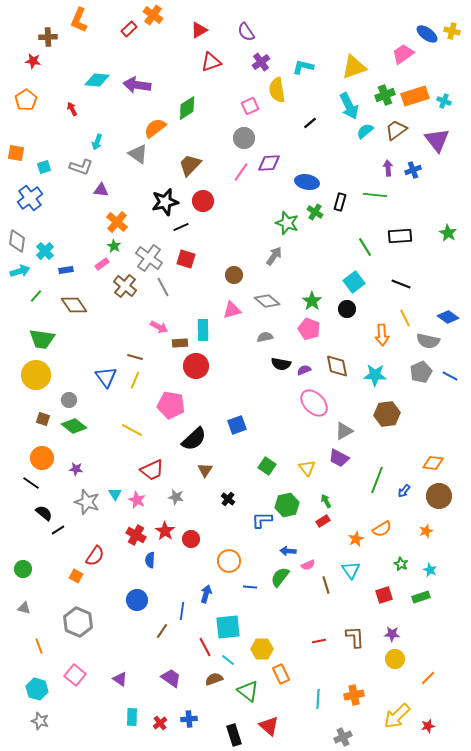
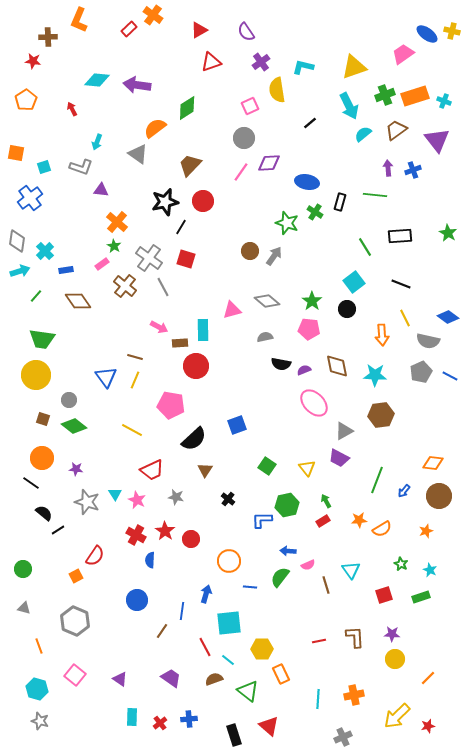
cyan semicircle at (365, 131): moved 2 px left, 3 px down
black line at (181, 227): rotated 35 degrees counterclockwise
brown circle at (234, 275): moved 16 px right, 24 px up
brown diamond at (74, 305): moved 4 px right, 4 px up
pink pentagon at (309, 329): rotated 15 degrees counterclockwise
brown hexagon at (387, 414): moved 6 px left, 1 px down
orange star at (356, 539): moved 3 px right, 19 px up; rotated 21 degrees clockwise
orange square at (76, 576): rotated 32 degrees clockwise
gray hexagon at (78, 622): moved 3 px left, 1 px up
cyan square at (228, 627): moved 1 px right, 4 px up
